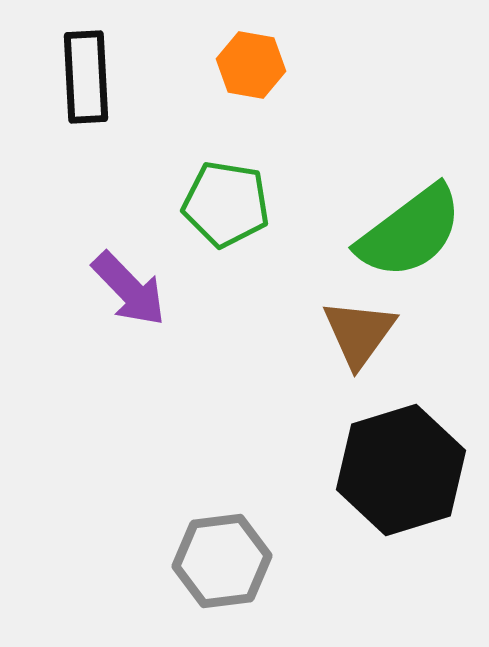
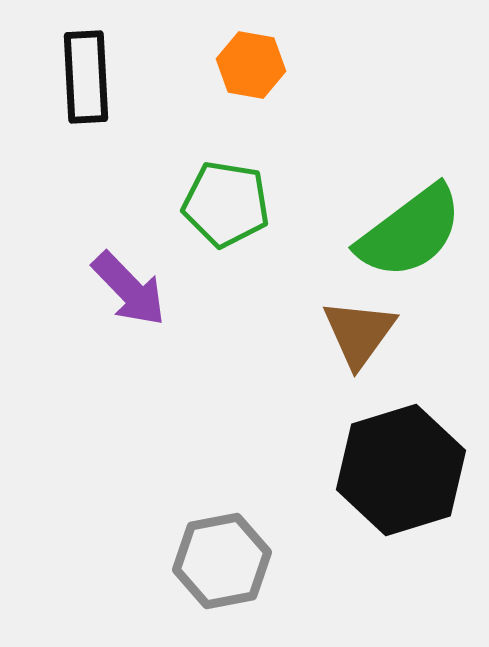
gray hexagon: rotated 4 degrees counterclockwise
